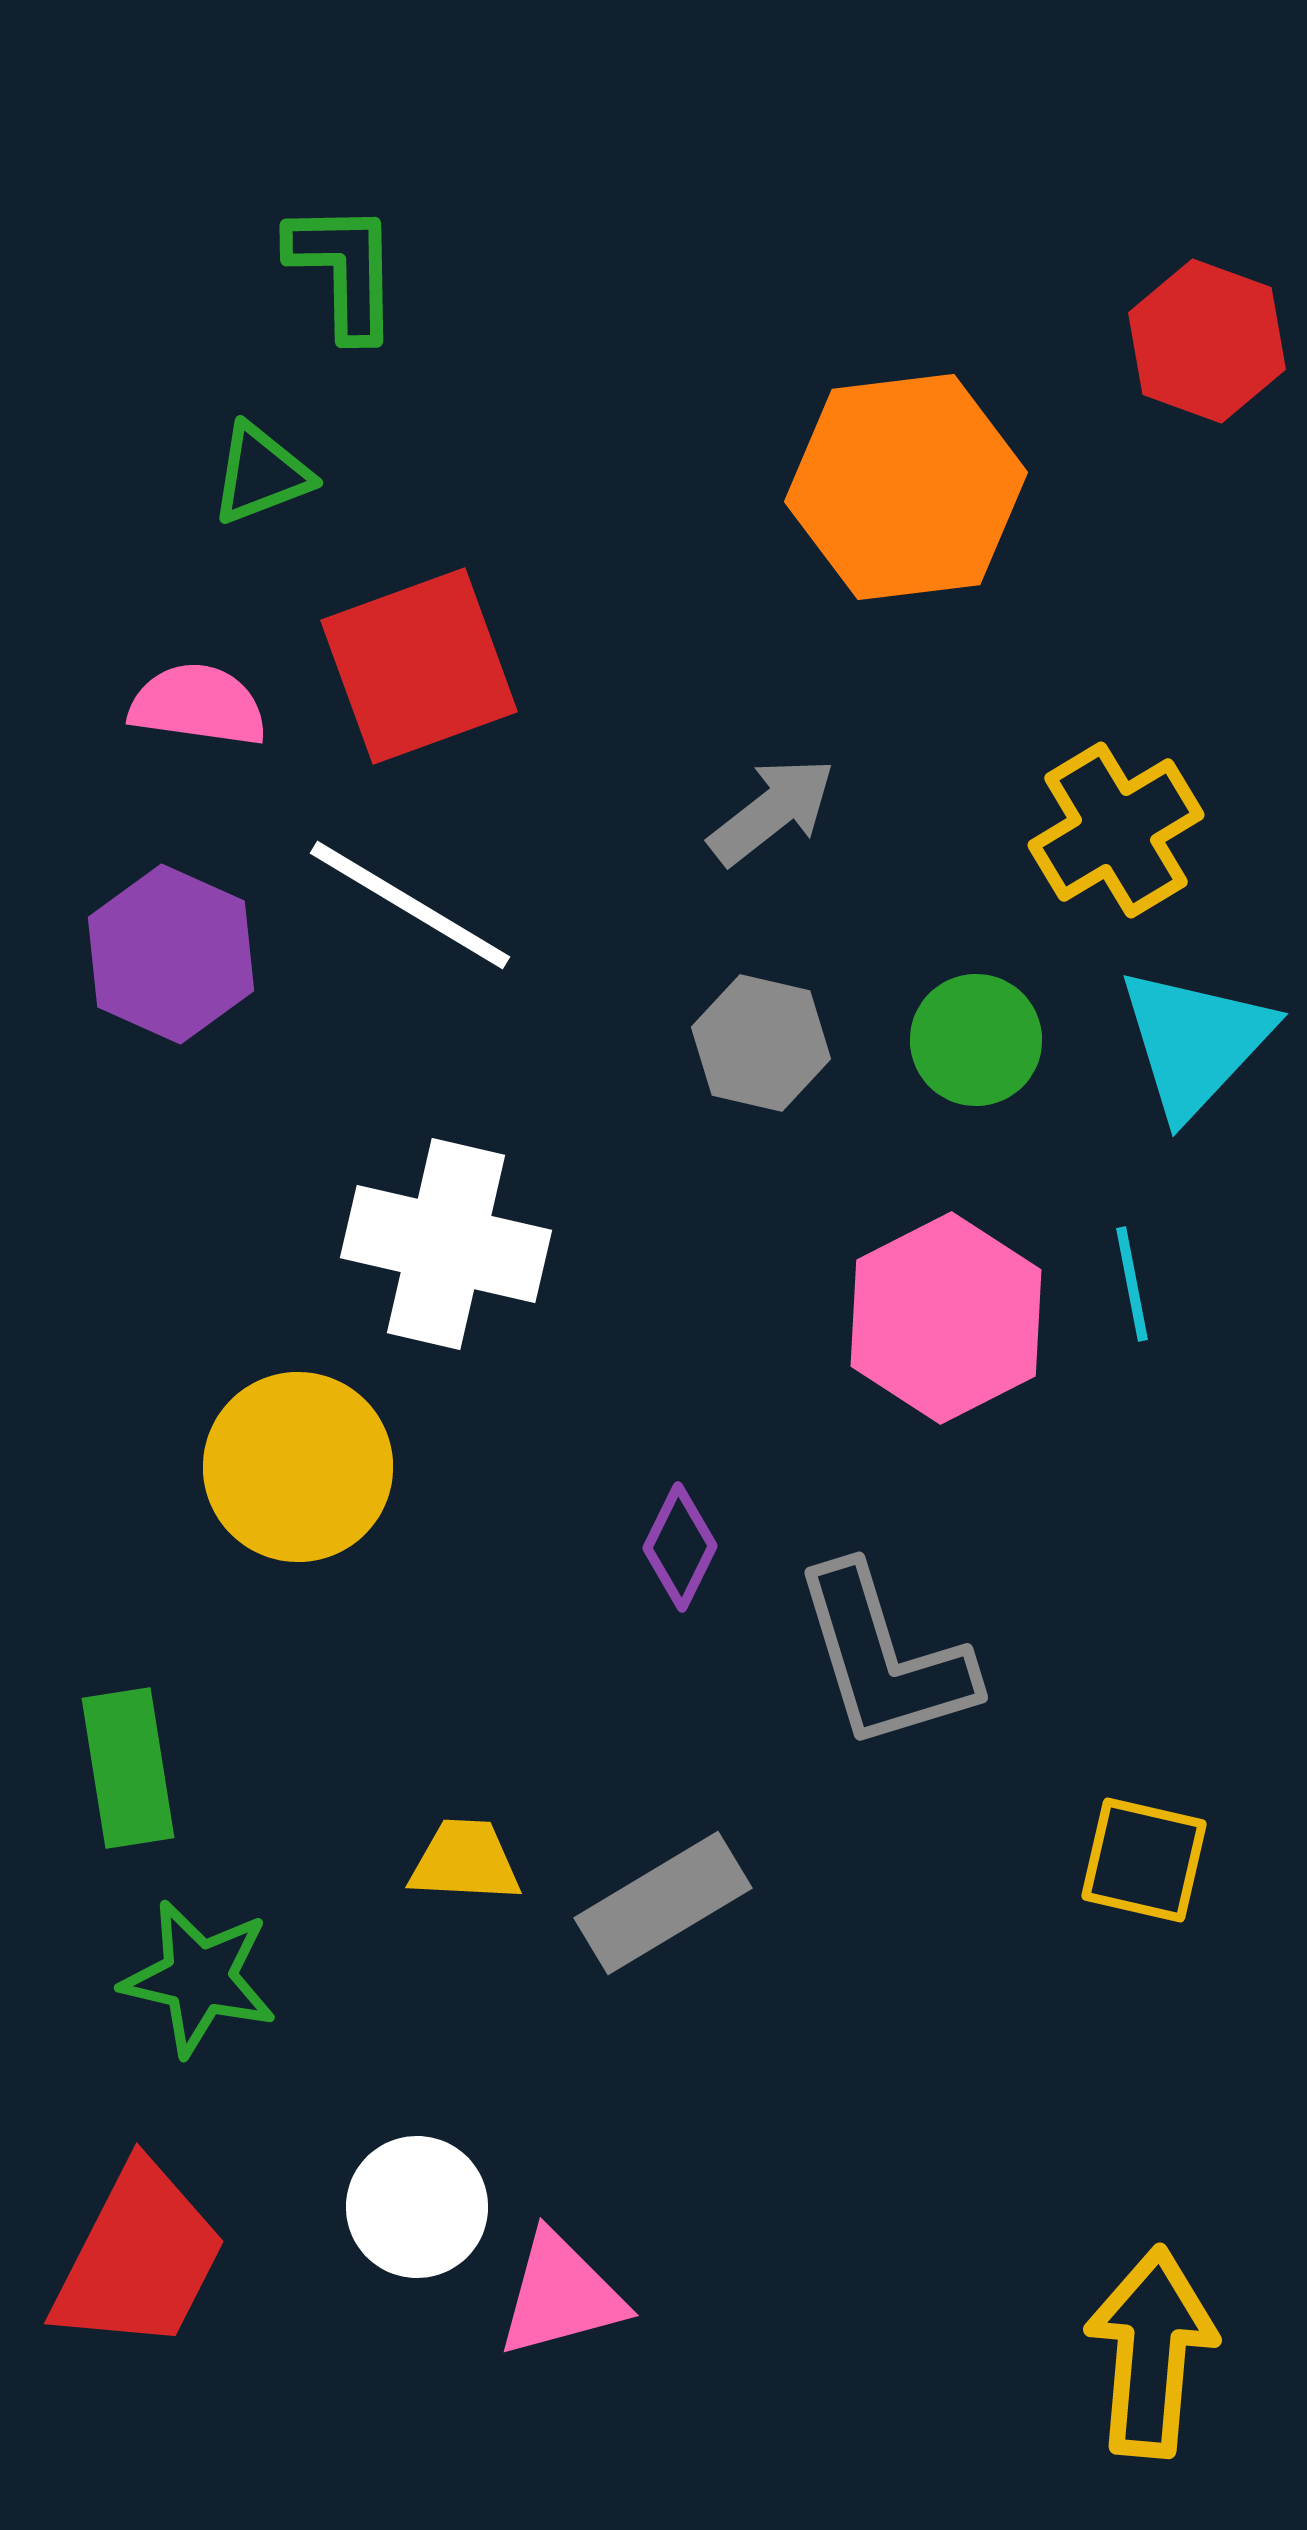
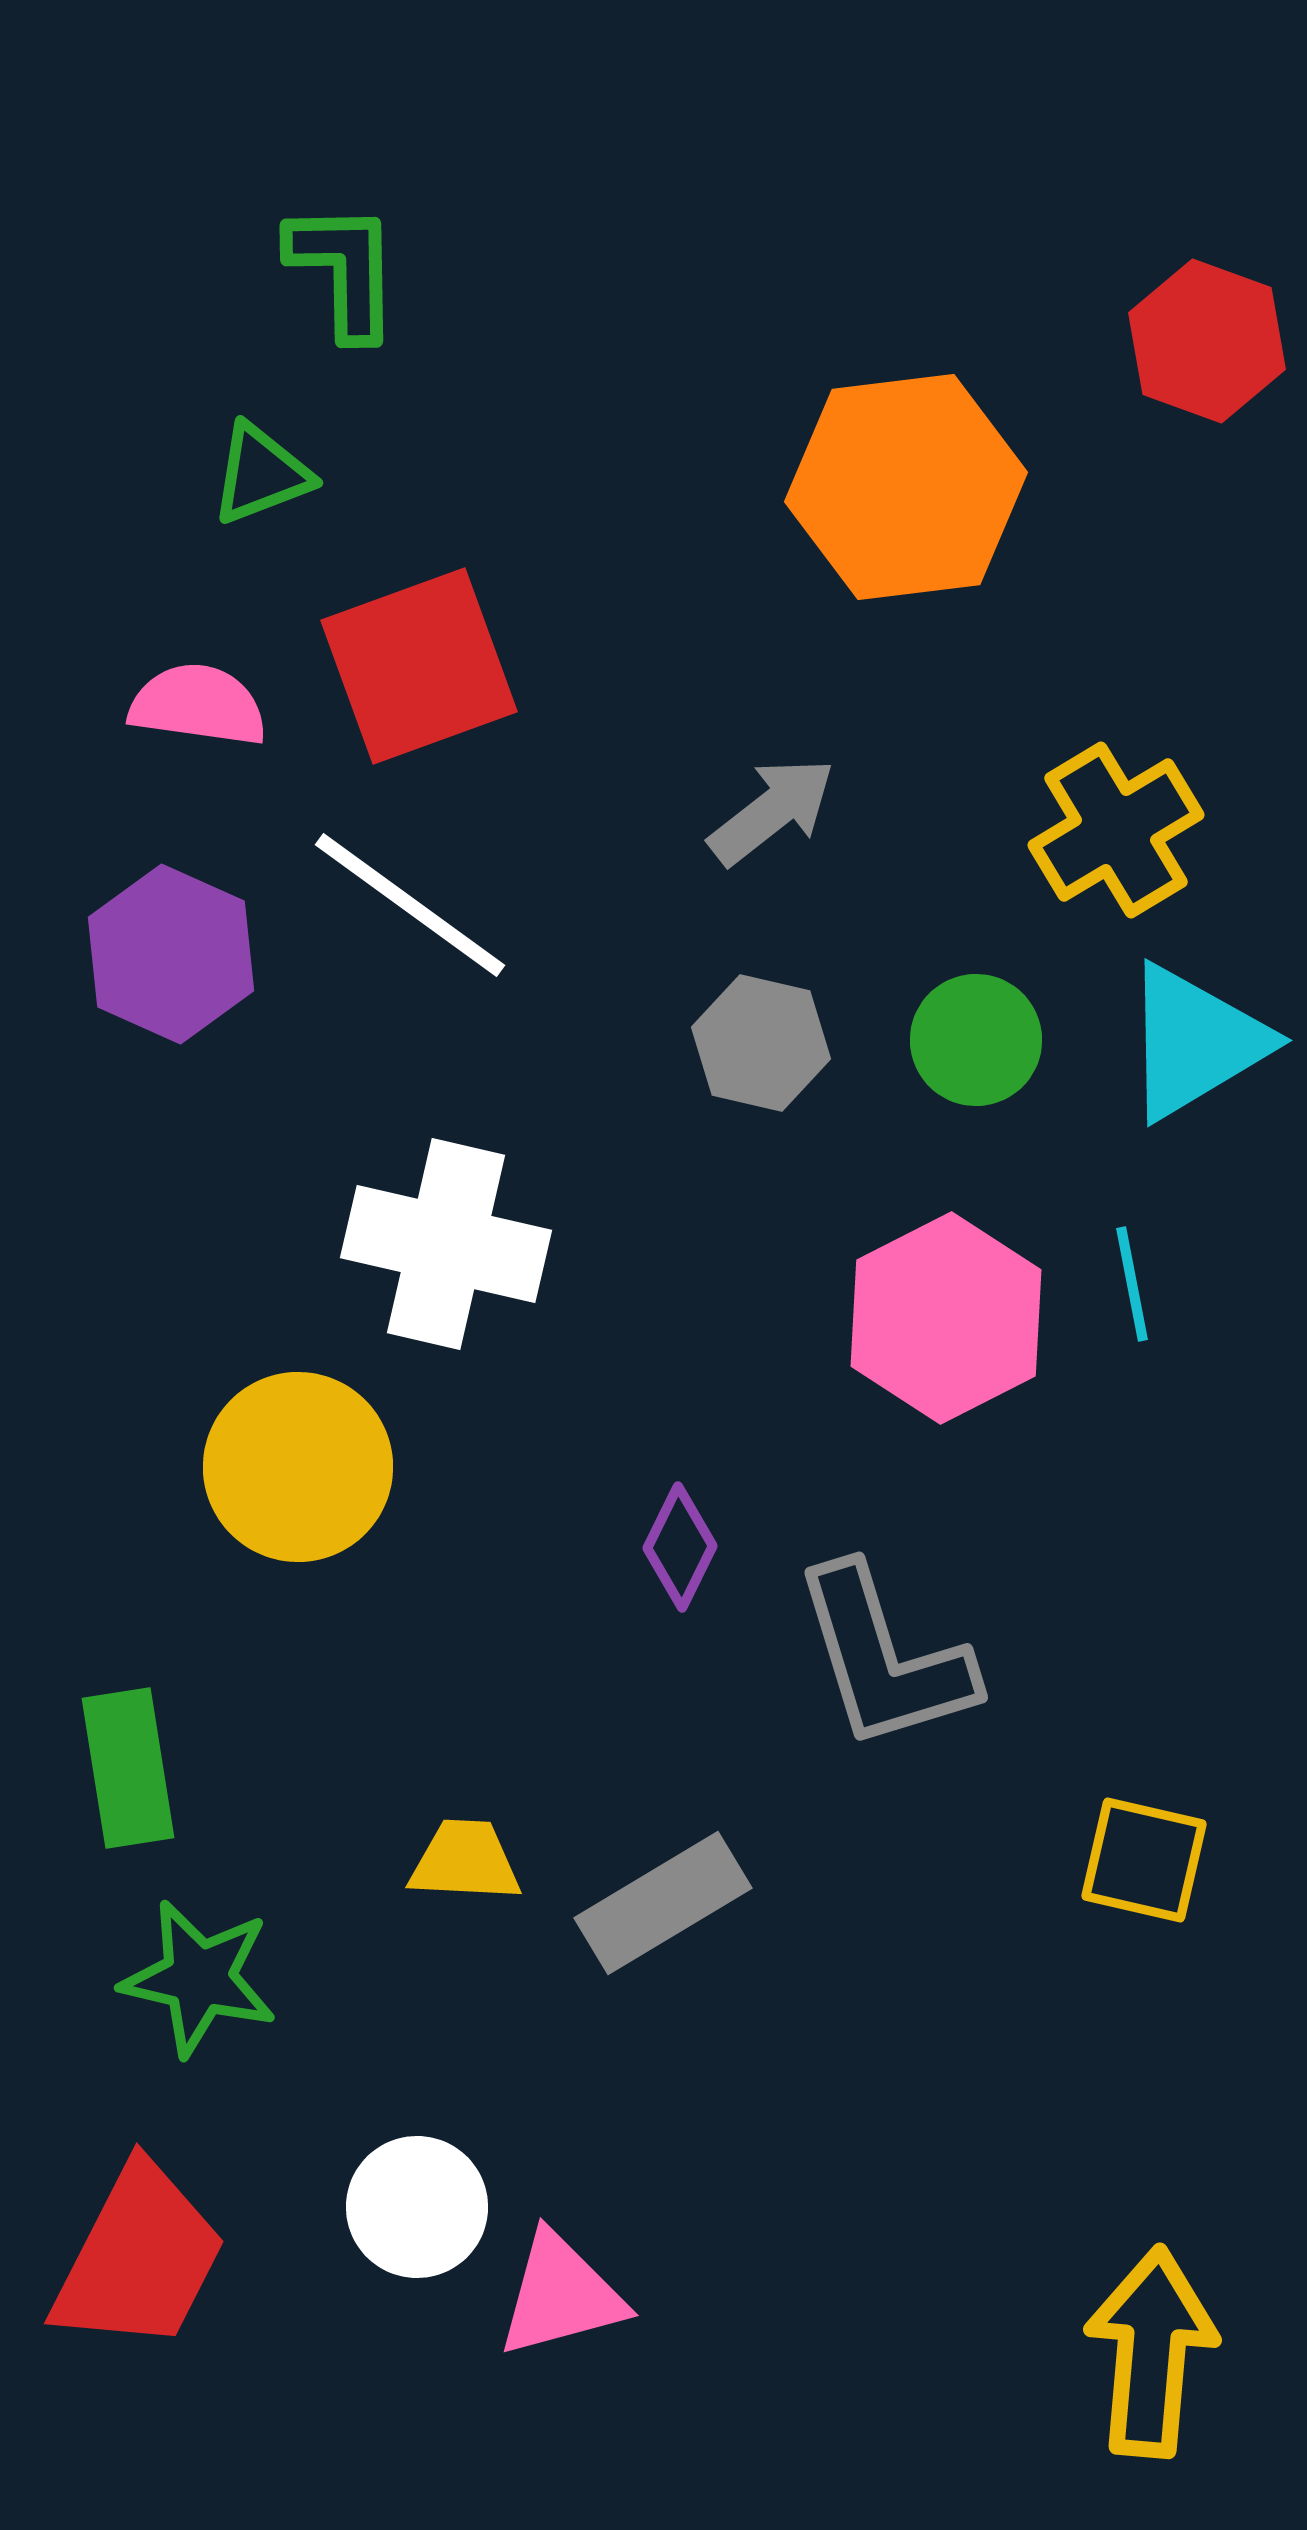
white line: rotated 5 degrees clockwise
cyan triangle: rotated 16 degrees clockwise
